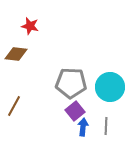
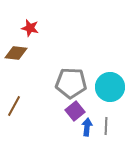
red star: moved 2 px down
brown diamond: moved 1 px up
blue arrow: moved 4 px right
